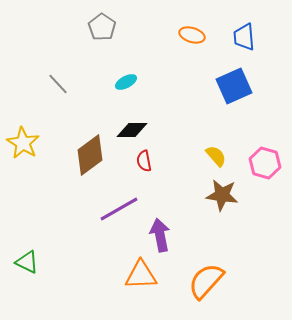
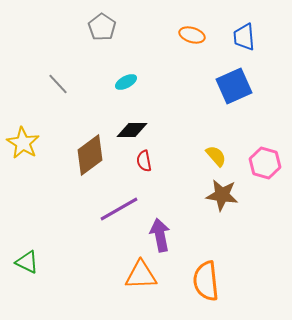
orange semicircle: rotated 48 degrees counterclockwise
